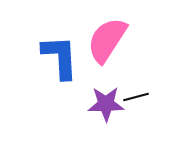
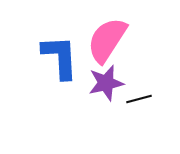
black line: moved 3 px right, 2 px down
purple star: moved 21 px up; rotated 12 degrees counterclockwise
